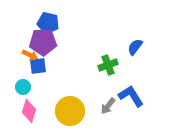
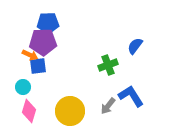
blue pentagon: rotated 15 degrees counterclockwise
blue semicircle: moved 1 px up
